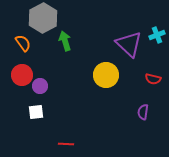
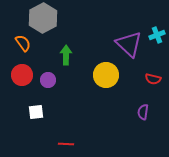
green arrow: moved 1 px right, 14 px down; rotated 18 degrees clockwise
purple circle: moved 8 px right, 6 px up
